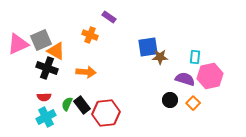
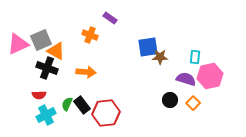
purple rectangle: moved 1 px right, 1 px down
purple semicircle: moved 1 px right
red semicircle: moved 5 px left, 2 px up
cyan cross: moved 2 px up
